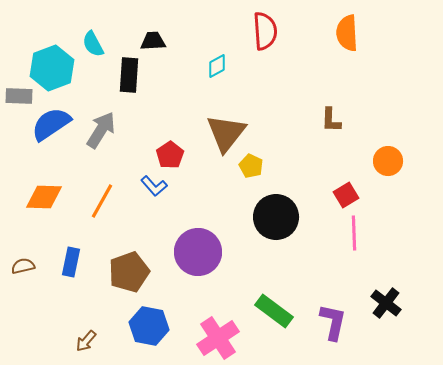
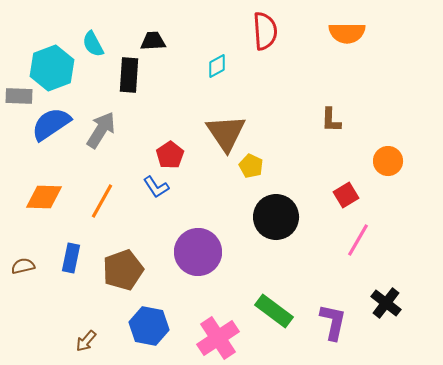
orange semicircle: rotated 87 degrees counterclockwise
brown triangle: rotated 12 degrees counterclockwise
blue L-shape: moved 2 px right, 1 px down; rotated 8 degrees clockwise
pink line: moved 4 px right, 7 px down; rotated 32 degrees clockwise
blue rectangle: moved 4 px up
brown pentagon: moved 6 px left, 2 px up
